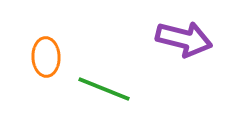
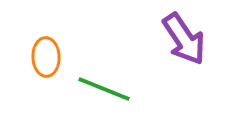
purple arrow: rotated 42 degrees clockwise
